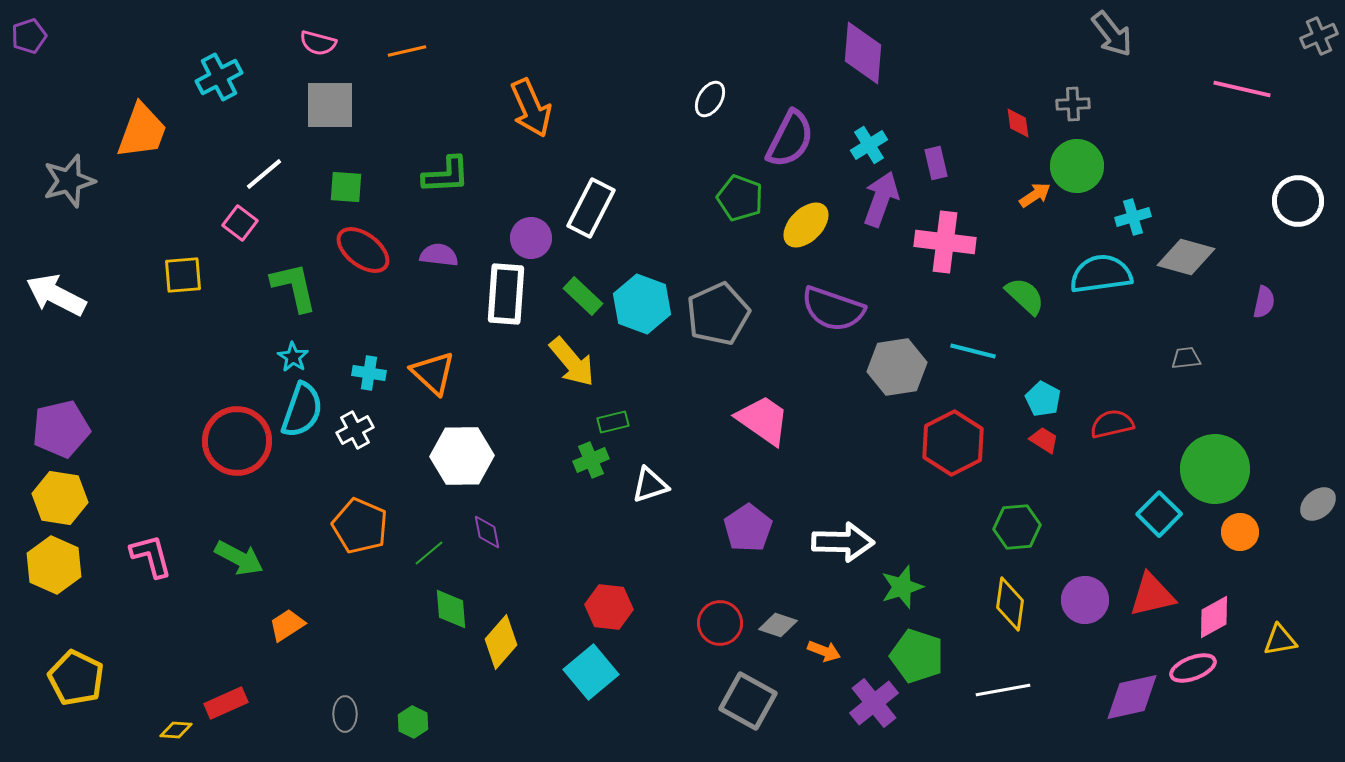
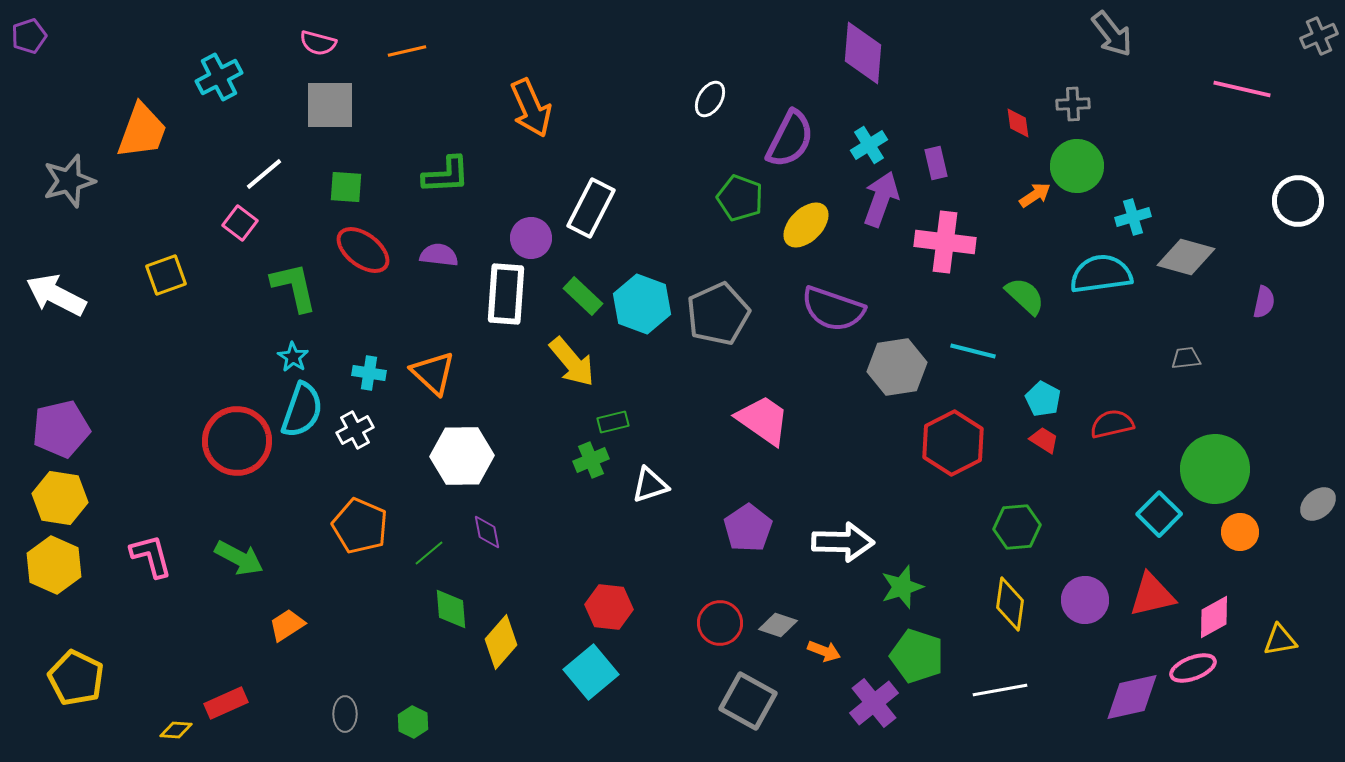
yellow square at (183, 275): moved 17 px left; rotated 15 degrees counterclockwise
white line at (1003, 690): moved 3 px left
